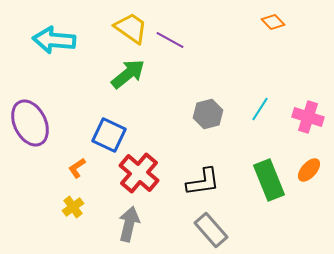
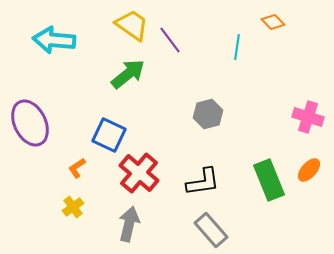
yellow trapezoid: moved 1 px right, 3 px up
purple line: rotated 24 degrees clockwise
cyan line: moved 23 px left, 62 px up; rotated 25 degrees counterclockwise
